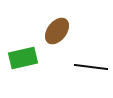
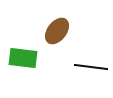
green rectangle: rotated 20 degrees clockwise
